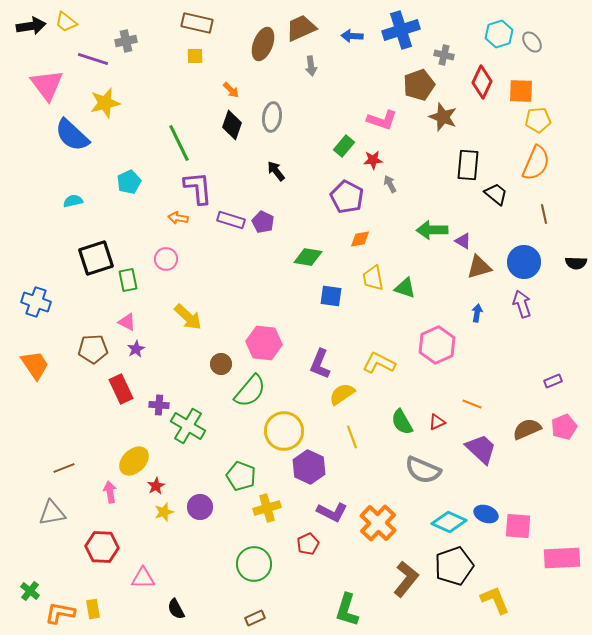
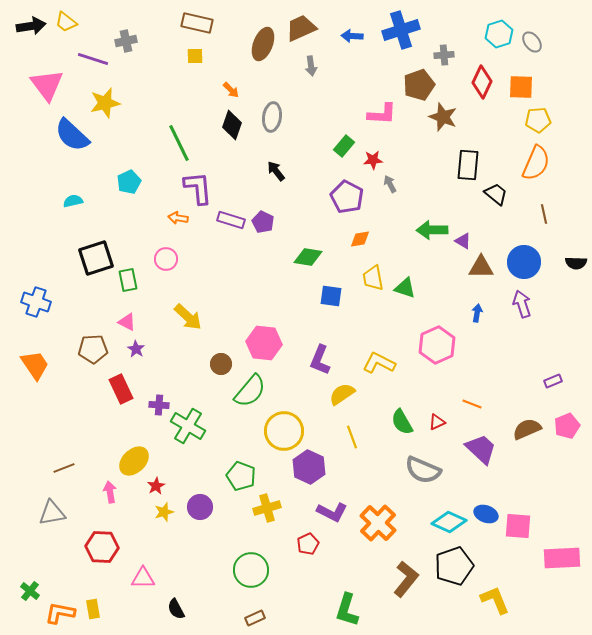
gray cross at (444, 55): rotated 18 degrees counterclockwise
orange square at (521, 91): moved 4 px up
pink L-shape at (382, 120): moved 6 px up; rotated 16 degrees counterclockwise
brown triangle at (479, 267): moved 2 px right; rotated 16 degrees clockwise
purple star at (136, 349): rotated 12 degrees counterclockwise
purple L-shape at (320, 364): moved 4 px up
pink pentagon at (564, 427): moved 3 px right, 1 px up
green circle at (254, 564): moved 3 px left, 6 px down
